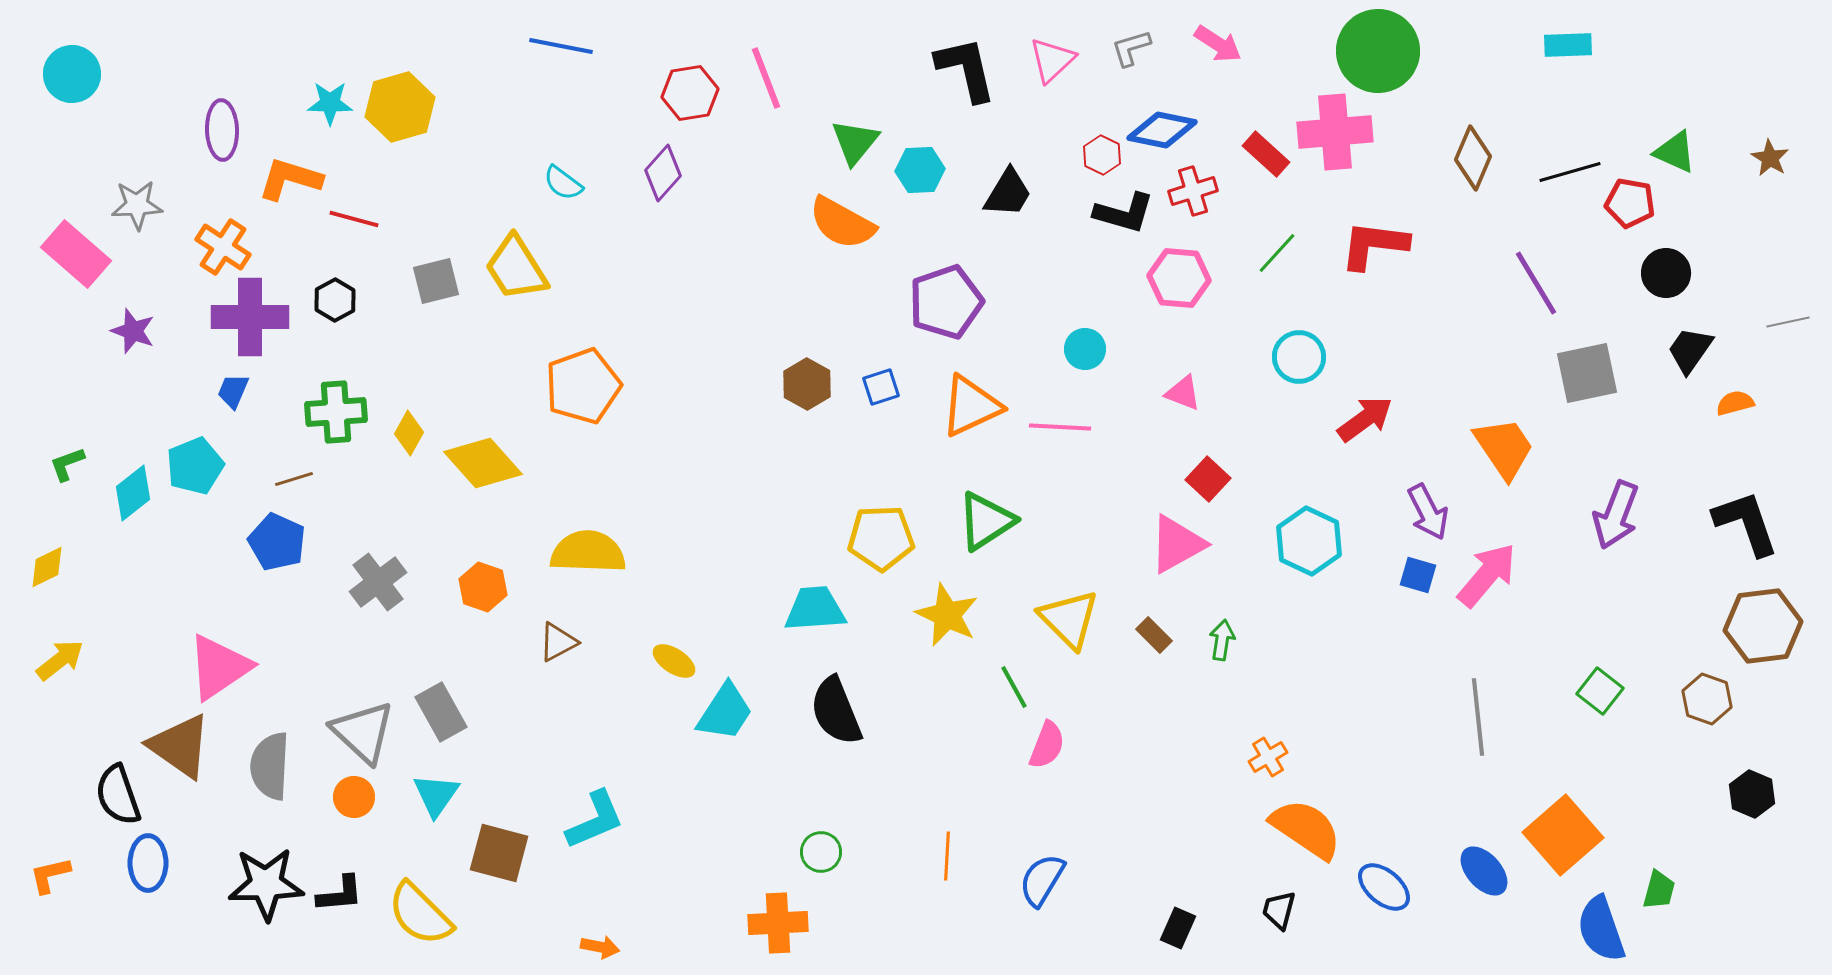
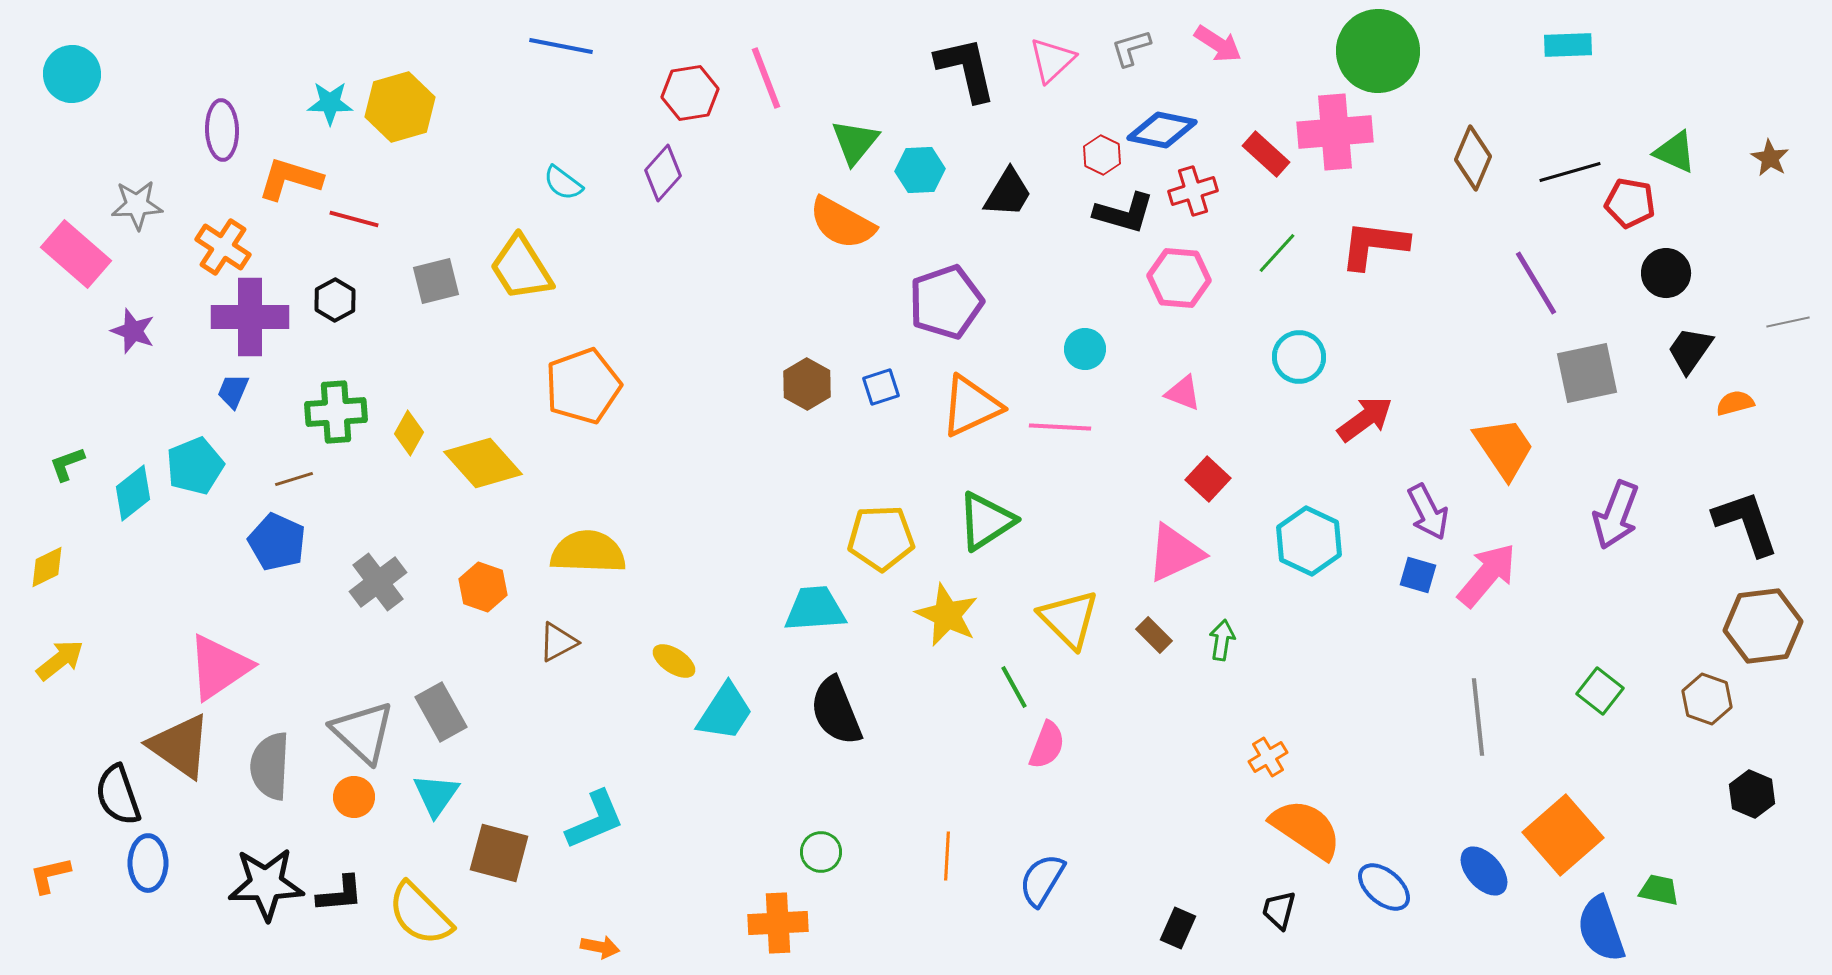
yellow trapezoid at (516, 268): moved 5 px right
pink triangle at (1177, 544): moved 2 px left, 9 px down; rotated 4 degrees clockwise
green trapezoid at (1659, 890): rotated 93 degrees counterclockwise
